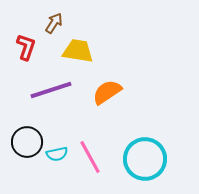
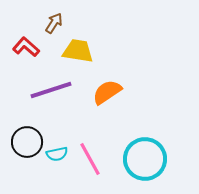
red L-shape: rotated 68 degrees counterclockwise
pink line: moved 2 px down
